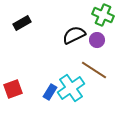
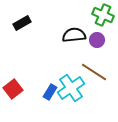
black semicircle: rotated 20 degrees clockwise
brown line: moved 2 px down
red square: rotated 18 degrees counterclockwise
